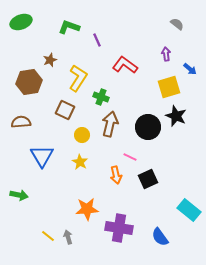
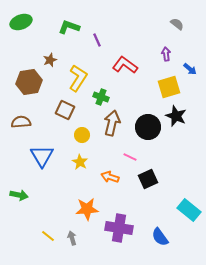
brown arrow: moved 2 px right, 1 px up
orange arrow: moved 6 px left, 2 px down; rotated 120 degrees clockwise
gray arrow: moved 4 px right, 1 px down
